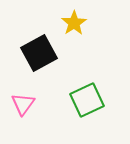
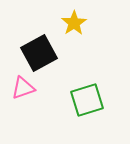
green square: rotated 8 degrees clockwise
pink triangle: moved 16 px up; rotated 35 degrees clockwise
